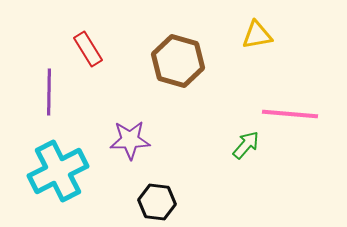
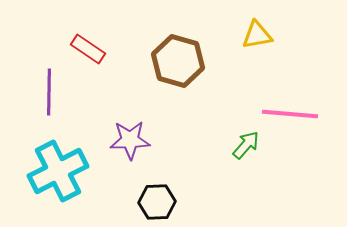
red rectangle: rotated 24 degrees counterclockwise
black hexagon: rotated 9 degrees counterclockwise
